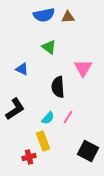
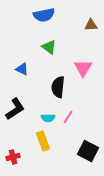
brown triangle: moved 23 px right, 8 px down
black semicircle: rotated 10 degrees clockwise
cyan semicircle: rotated 48 degrees clockwise
red cross: moved 16 px left
